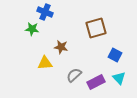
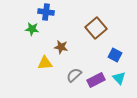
blue cross: moved 1 px right; rotated 14 degrees counterclockwise
brown square: rotated 25 degrees counterclockwise
purple rectangle: moved 2 px up
